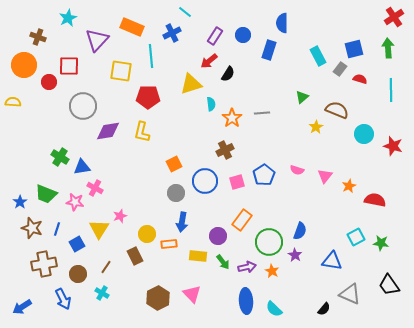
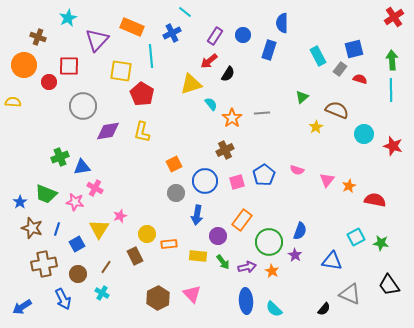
green arrow at (388, 48): moved 4 px right, 12 px down
red pentagon at (148, 97): moved 6 px left, 3 px up; rotated 30 degrees clockwise
cyan semicircle at (211, 104): rotated 32 degrees counterclockwise
green cross at (60, 157): rotated 36 degrees clockwise
pink triangle at (325, 176): moved 2 px right, 4 px down
blue arrow at (182, 222): moved 15 px right, 7 px up
